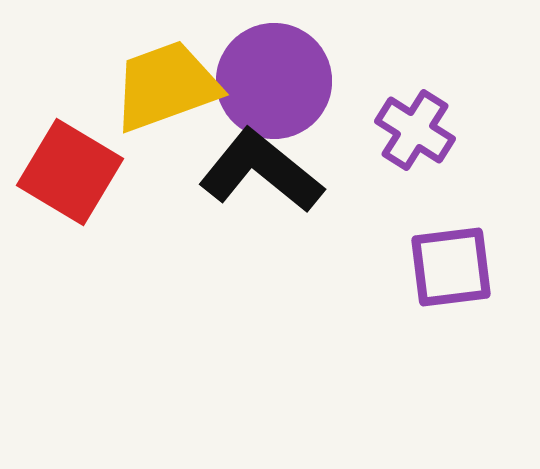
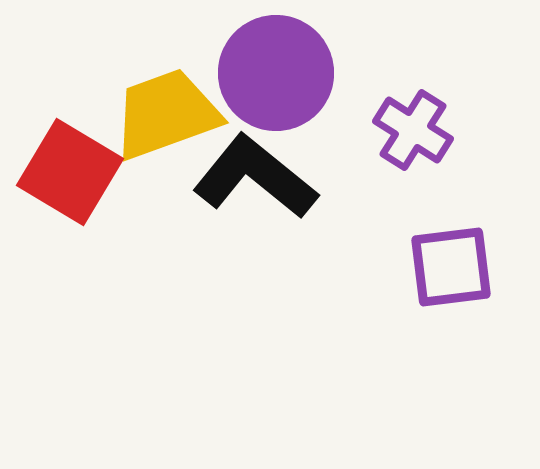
purple circle: moved 2 px right, 8 px up
yellow trapezoid: moved 28 px down
purple cross: moved 2 px left
black L-shape: moved 6 px left, 6 px down
